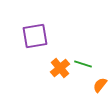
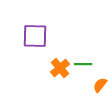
purple square: rotated 12 degrees clockwise
green line: rotated 18 degrees counterclockwise
